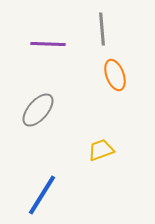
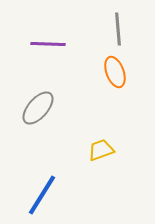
gray line: moved 16 px right
orange ellipse: moved 3 px up
gray ellipse: moved 2 px up
